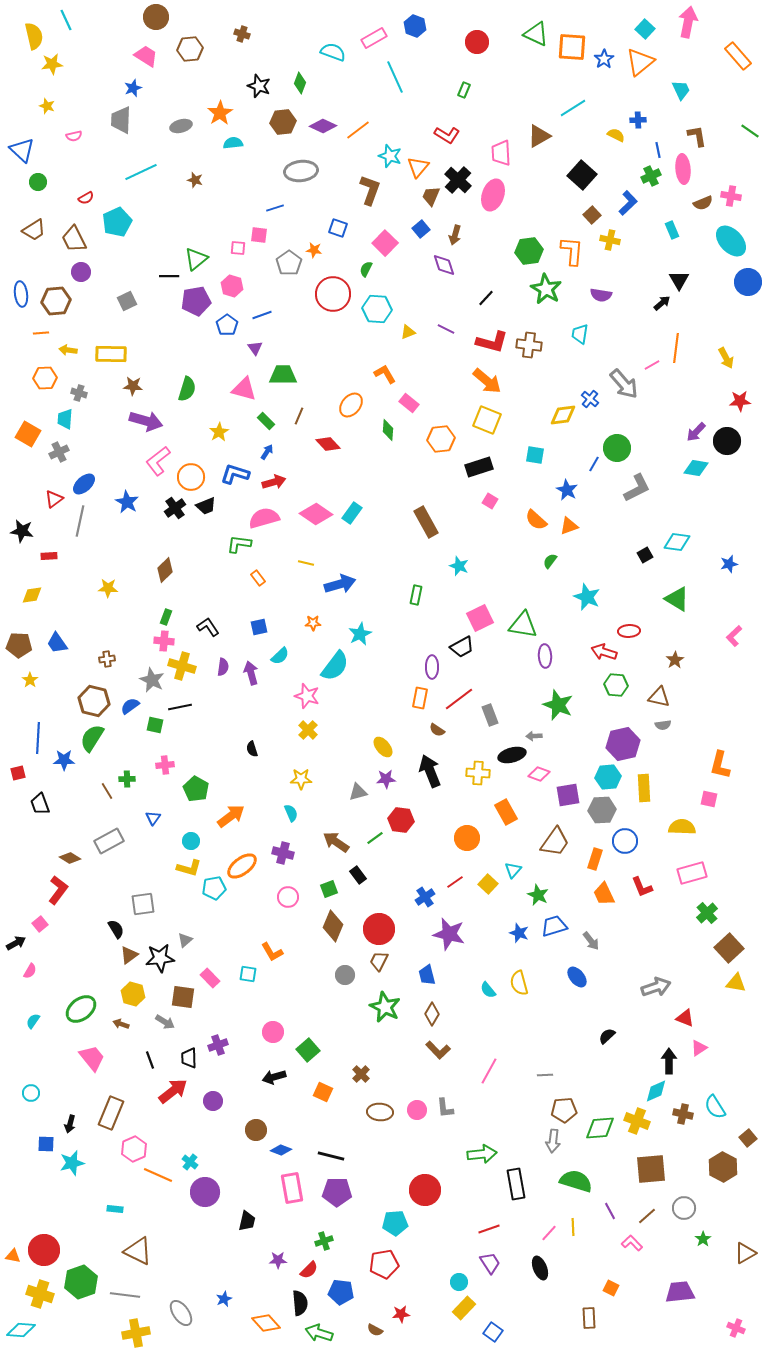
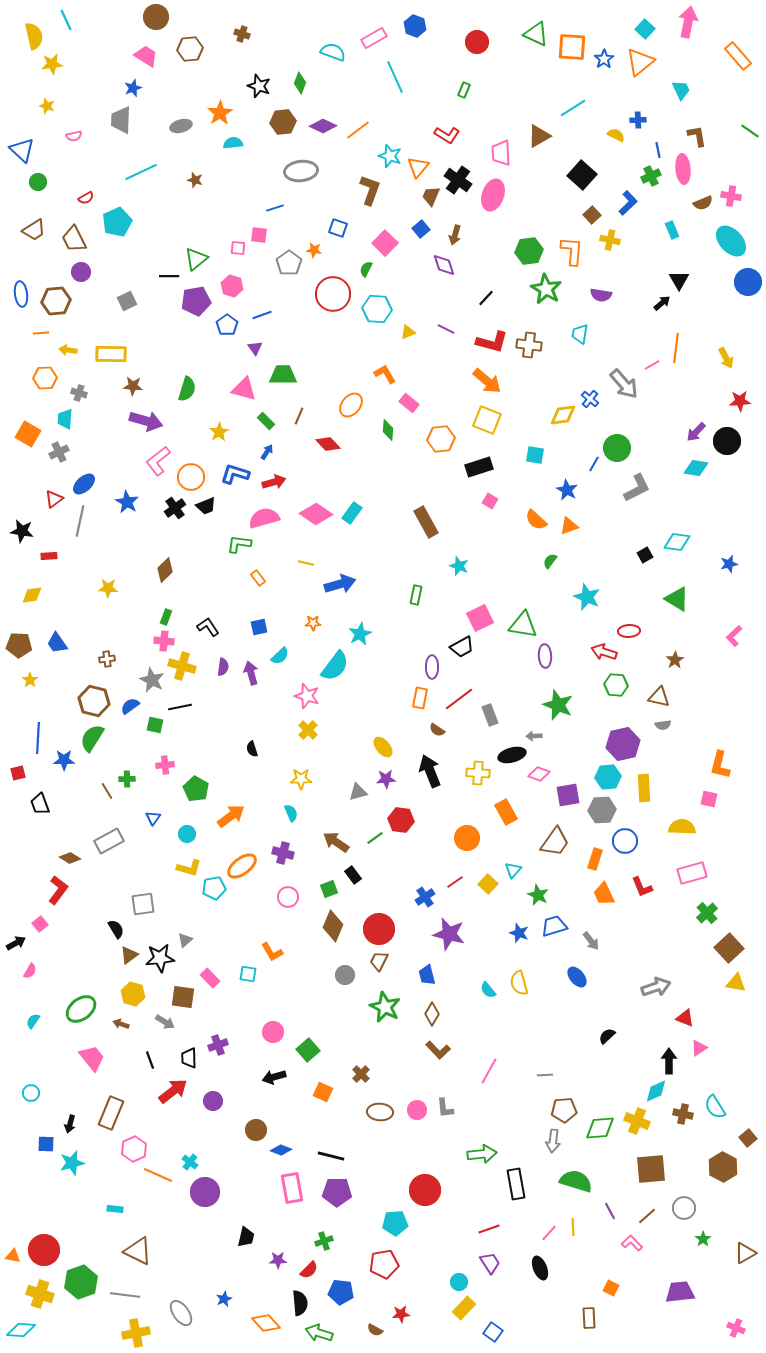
black cross at (458, 180): rotated 8 degrees counterclockwise
cyan circle at (191, 841): moved 4 px left, 7 px up
black rectangle at (358, 875): moved 5 px left
black trapezoid at (247, 1221): moved 1 px left, 16 px down
